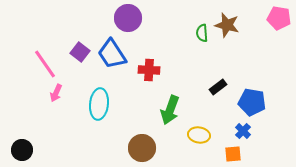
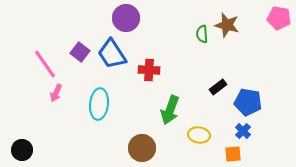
purple circle: moved 2 px left
green semicircle: moved 1 px down
blue pentagon: moved 4 px left
